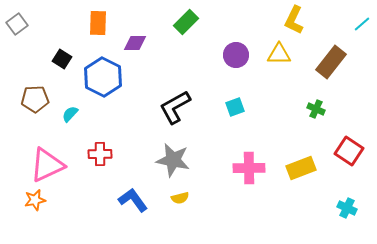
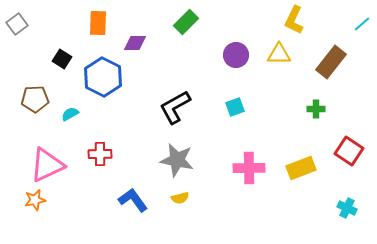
green cross: rotated 24 degrees counterclockwise
cyan semicircle: rotated 18 degrees clockwise
gray star: moved 4 px right
